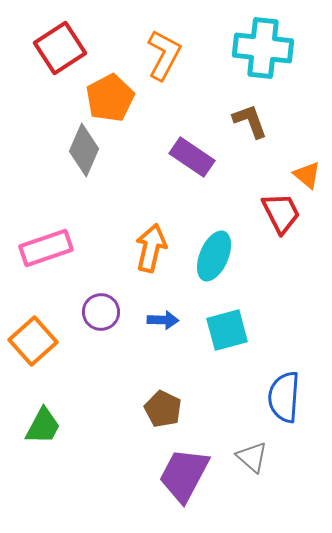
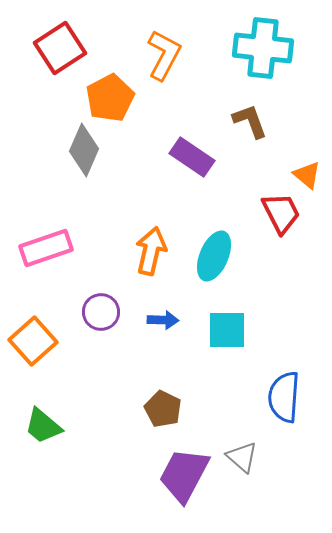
orange arrow: moved 3 px down
cyan square: rotated 15 degrees clockwise
green trapezoid: rotated 102 degrees clockwise
gray triangle: moved 10 px left
